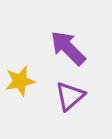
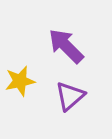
purple arrow: moved 2 px left, 2 px up
